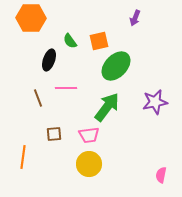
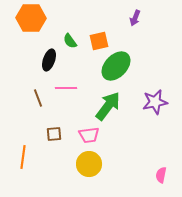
green arrow: moved 1 px right, 1 px up
